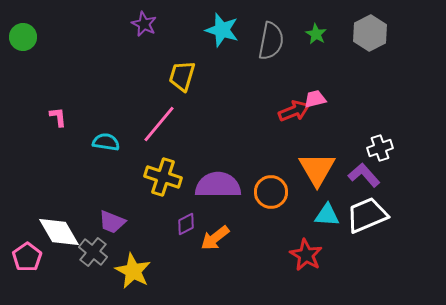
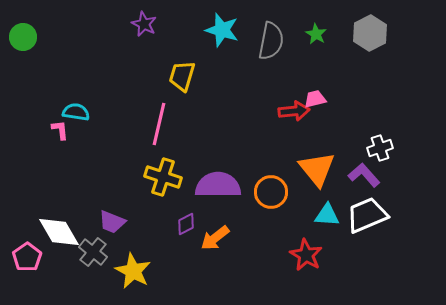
red arrow: rotated 16 degrees clockwise
pink L-shape: moved 2 px right, 13 px down
pink line: rotated 27 degrees counterclockwise
cyan semicircle: moved 30 px left, 30 px up
orange triangle: rotated 9 degrees counterclockwise
